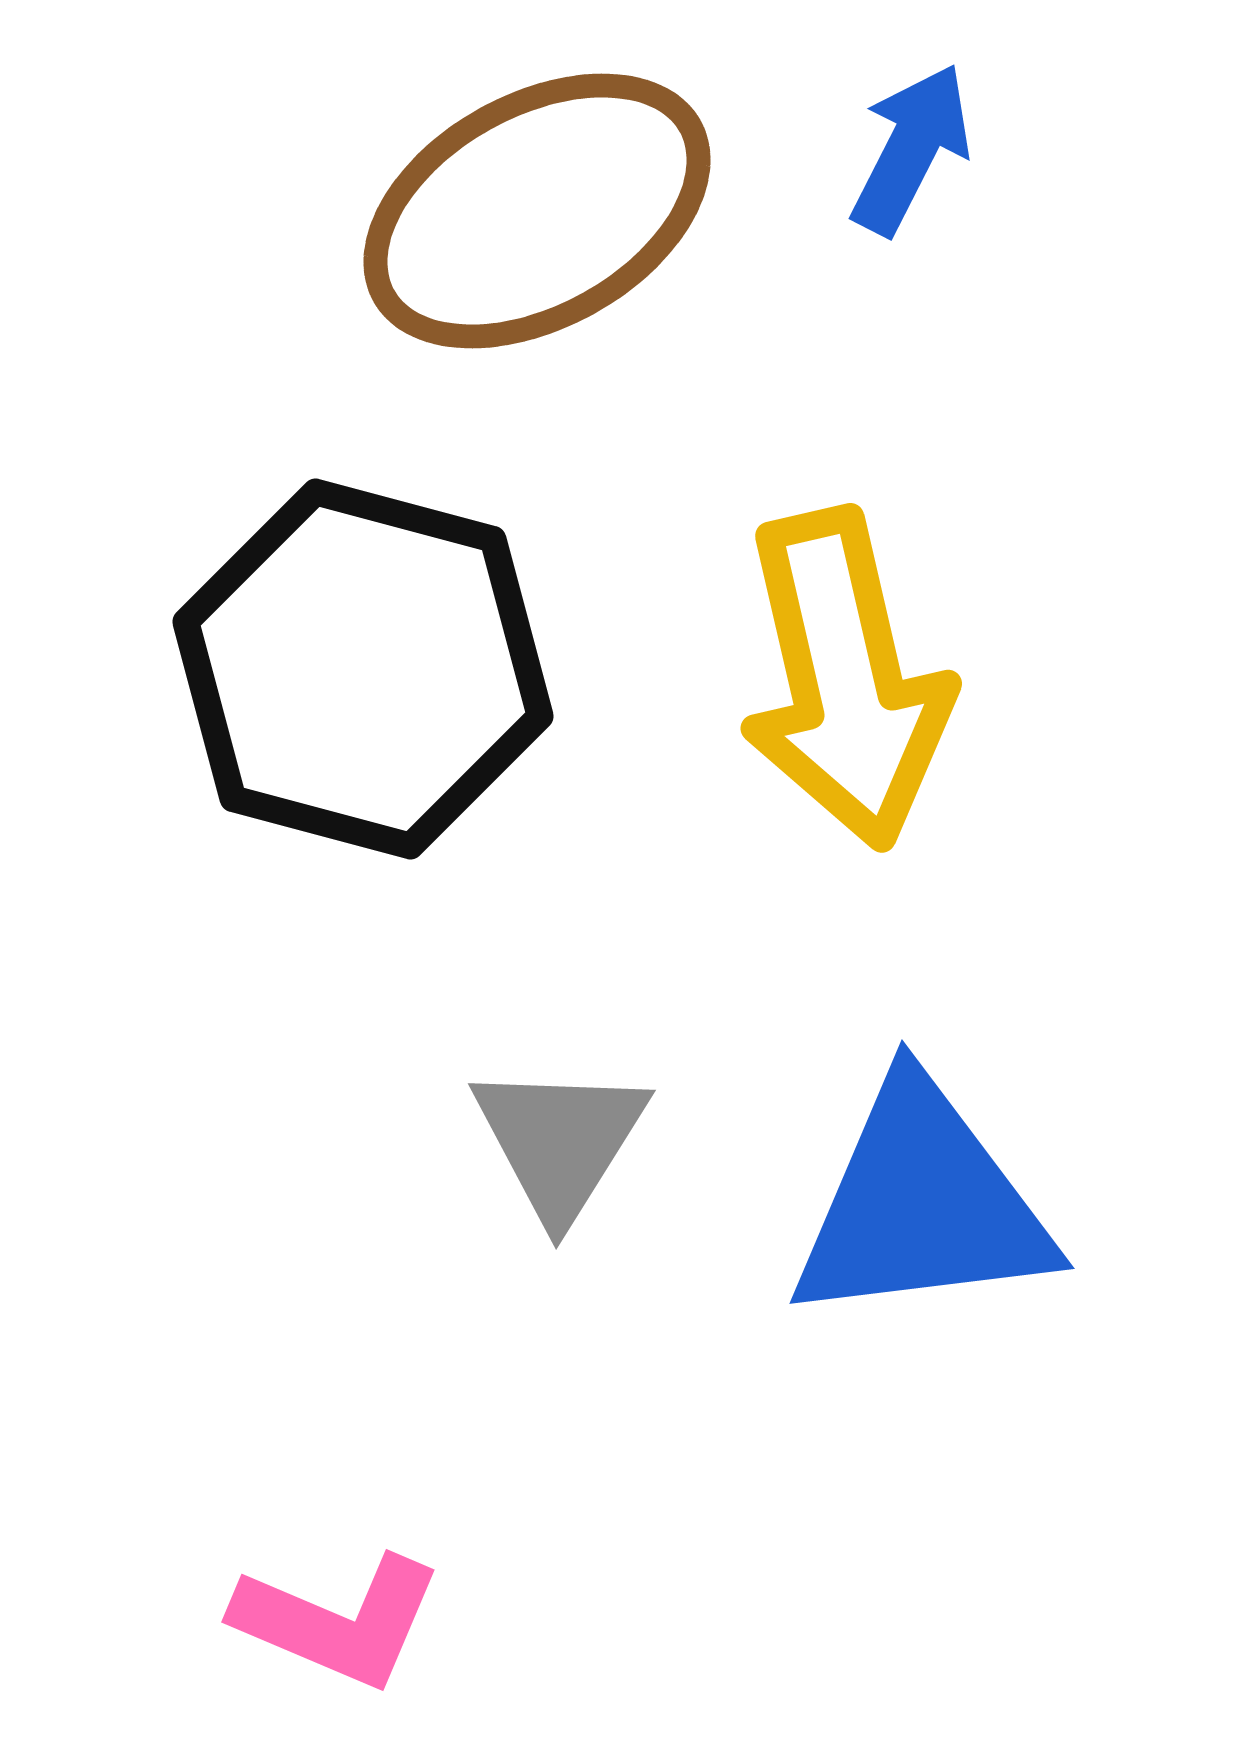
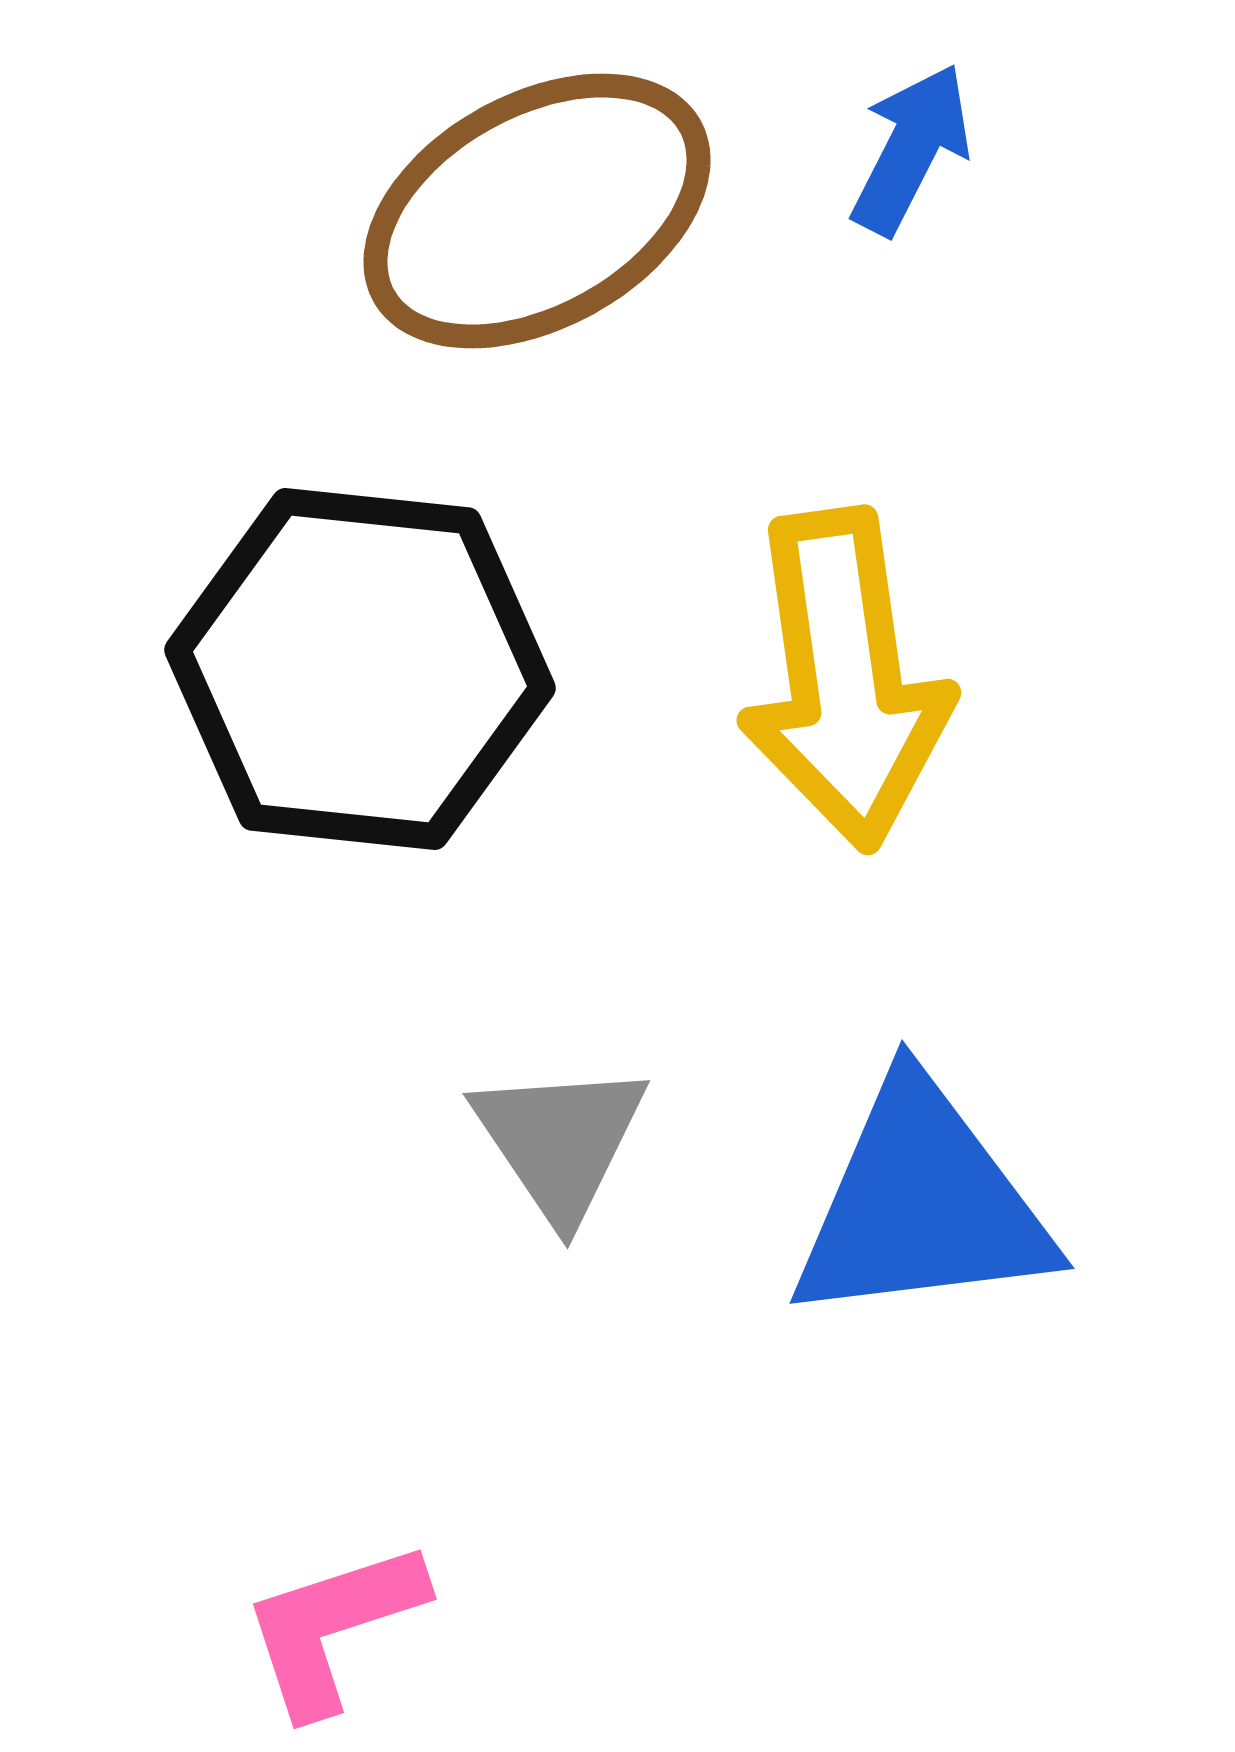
black hexagon: moved 3 px left; rotated 9 degrees counterclockwise
yellow arrow: rotated 5 degrees clockwise
gray triangle: rotated 6 degrees counterclockwise
pink L-shape: moved 5 px left, 6 px down; rotated 139 degrees clockwise
